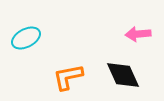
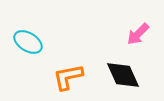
pink arrow: rotated 40 degrees counterclockwise
cyan ellipse: moved 2 px right, 4 px down; rotated 60 degrees clockwise
